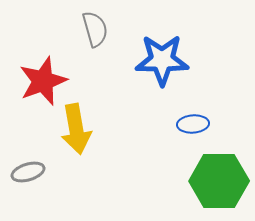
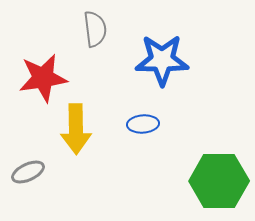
gray semicircle: rotated 9 degrees clockwise
red star: moved 3 px up; rotated 12 degrees clockwise
blue ellipse: moved 50 px left
yellow arrow: rotated 9 degrees clockwise
gray ellipse: rotated 8 degrees counterclockwise
